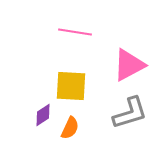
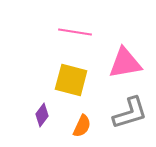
pink triangle: moved 4 px left, 2 px up; rotated 18 degrees clockwise
yellow square: moved 6 px up; rotated 12 degrees clockwise
purple diamond: moved 1 px left; rotated 20 degrees counterclockwise
orange semicircle: moved 12 px right, 2 px up
